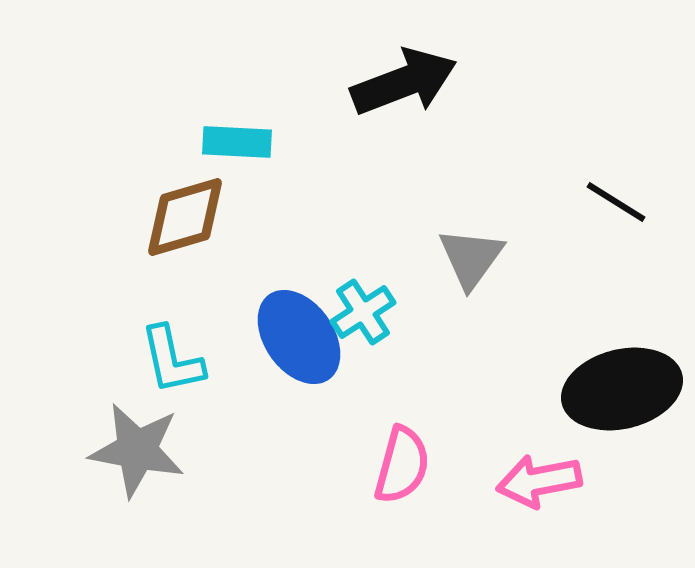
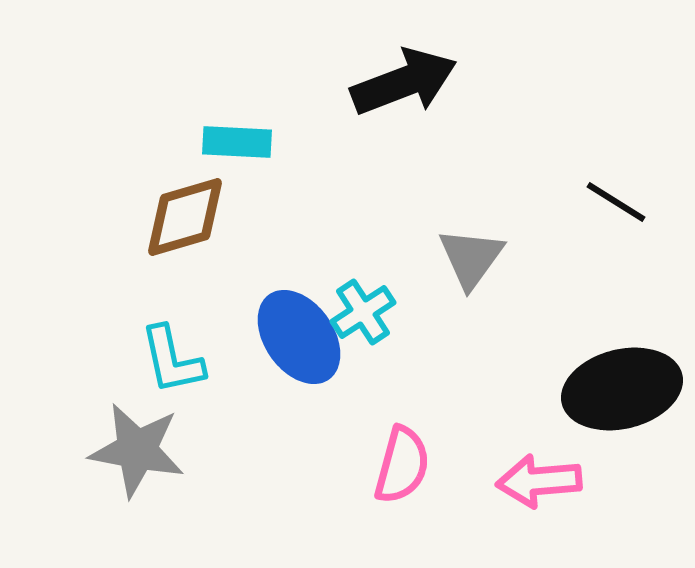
pink arrow: rotated 6 degrees clockwise
